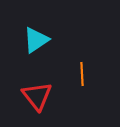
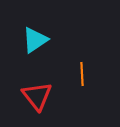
cyan triangle: moved 1 px left
